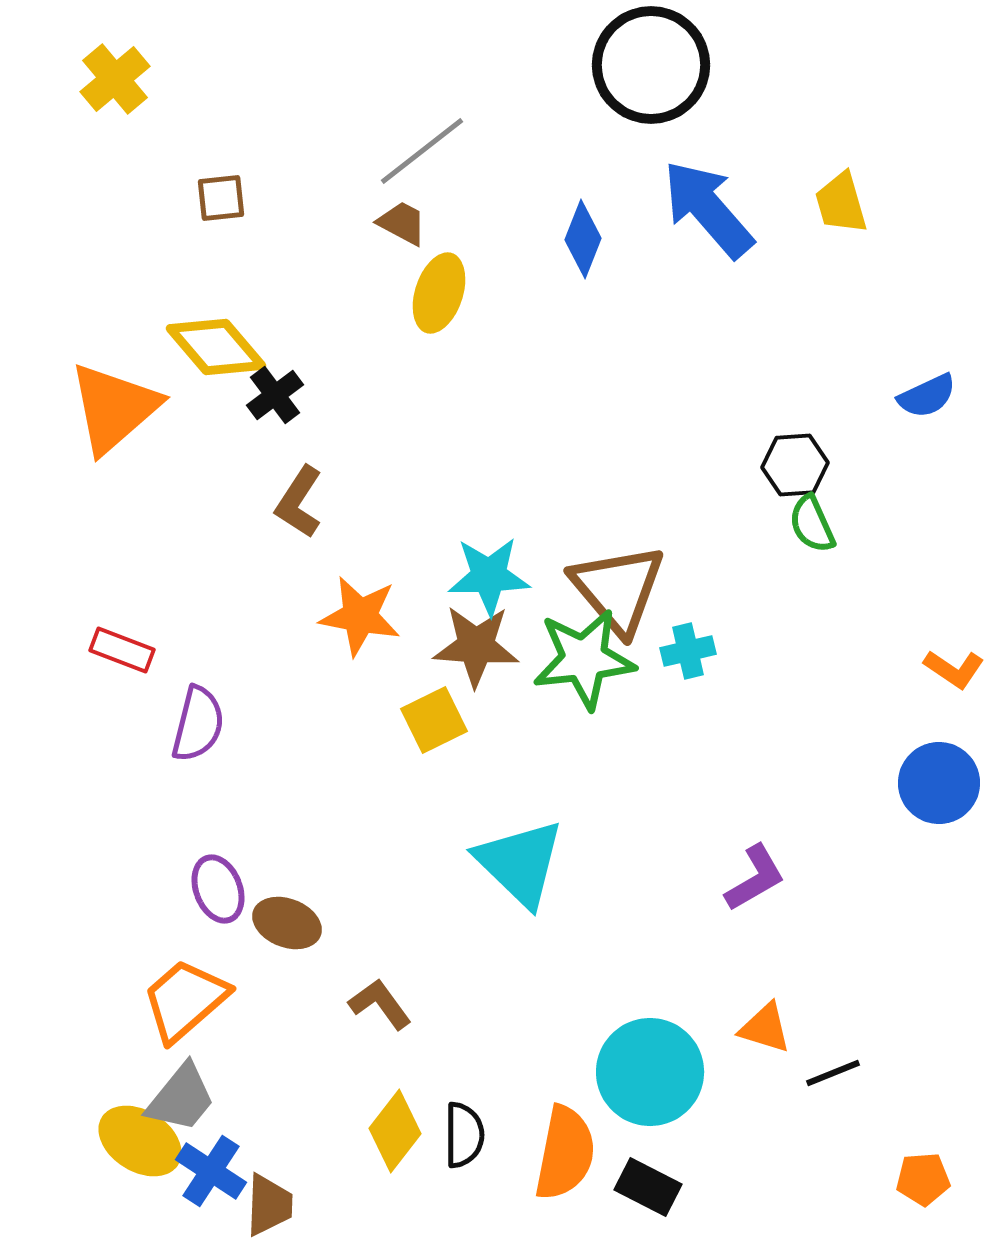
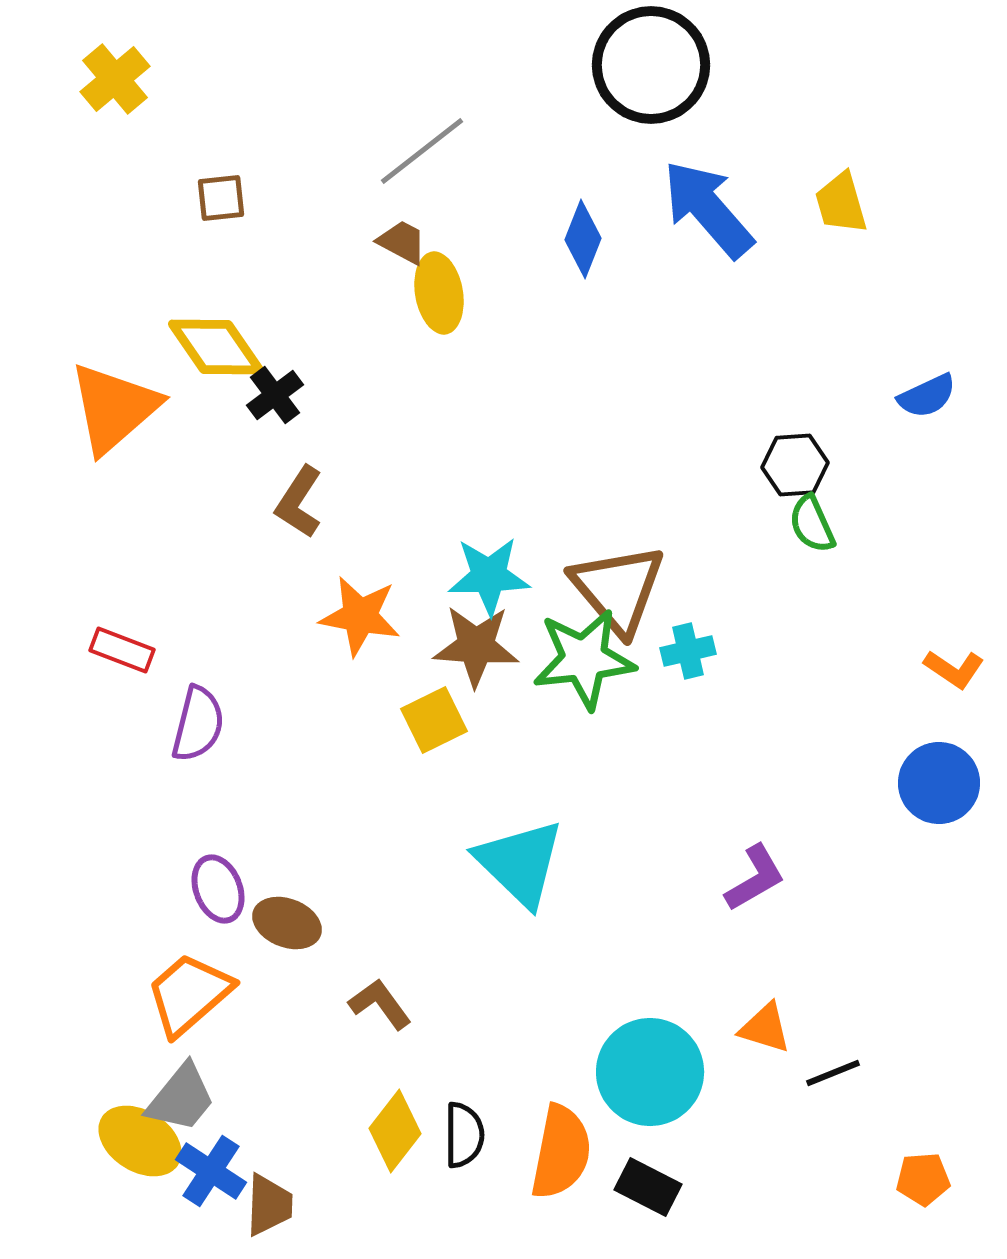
brown trapezoid at (402, 223): moved 19 px down
yellow ellipse at (439, 293): rotated 28 degrees counterclockwise
yellow diamond at (216, 347): rotated 6 degrees clockwise
orange trapezoid at (185, 1000): moved 4 px right, 6 px up
orange semicircle at (565, 1153): moved 4 px left, 1 px up
